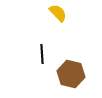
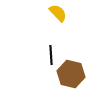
black line: moved 9 px right, 1 px down
